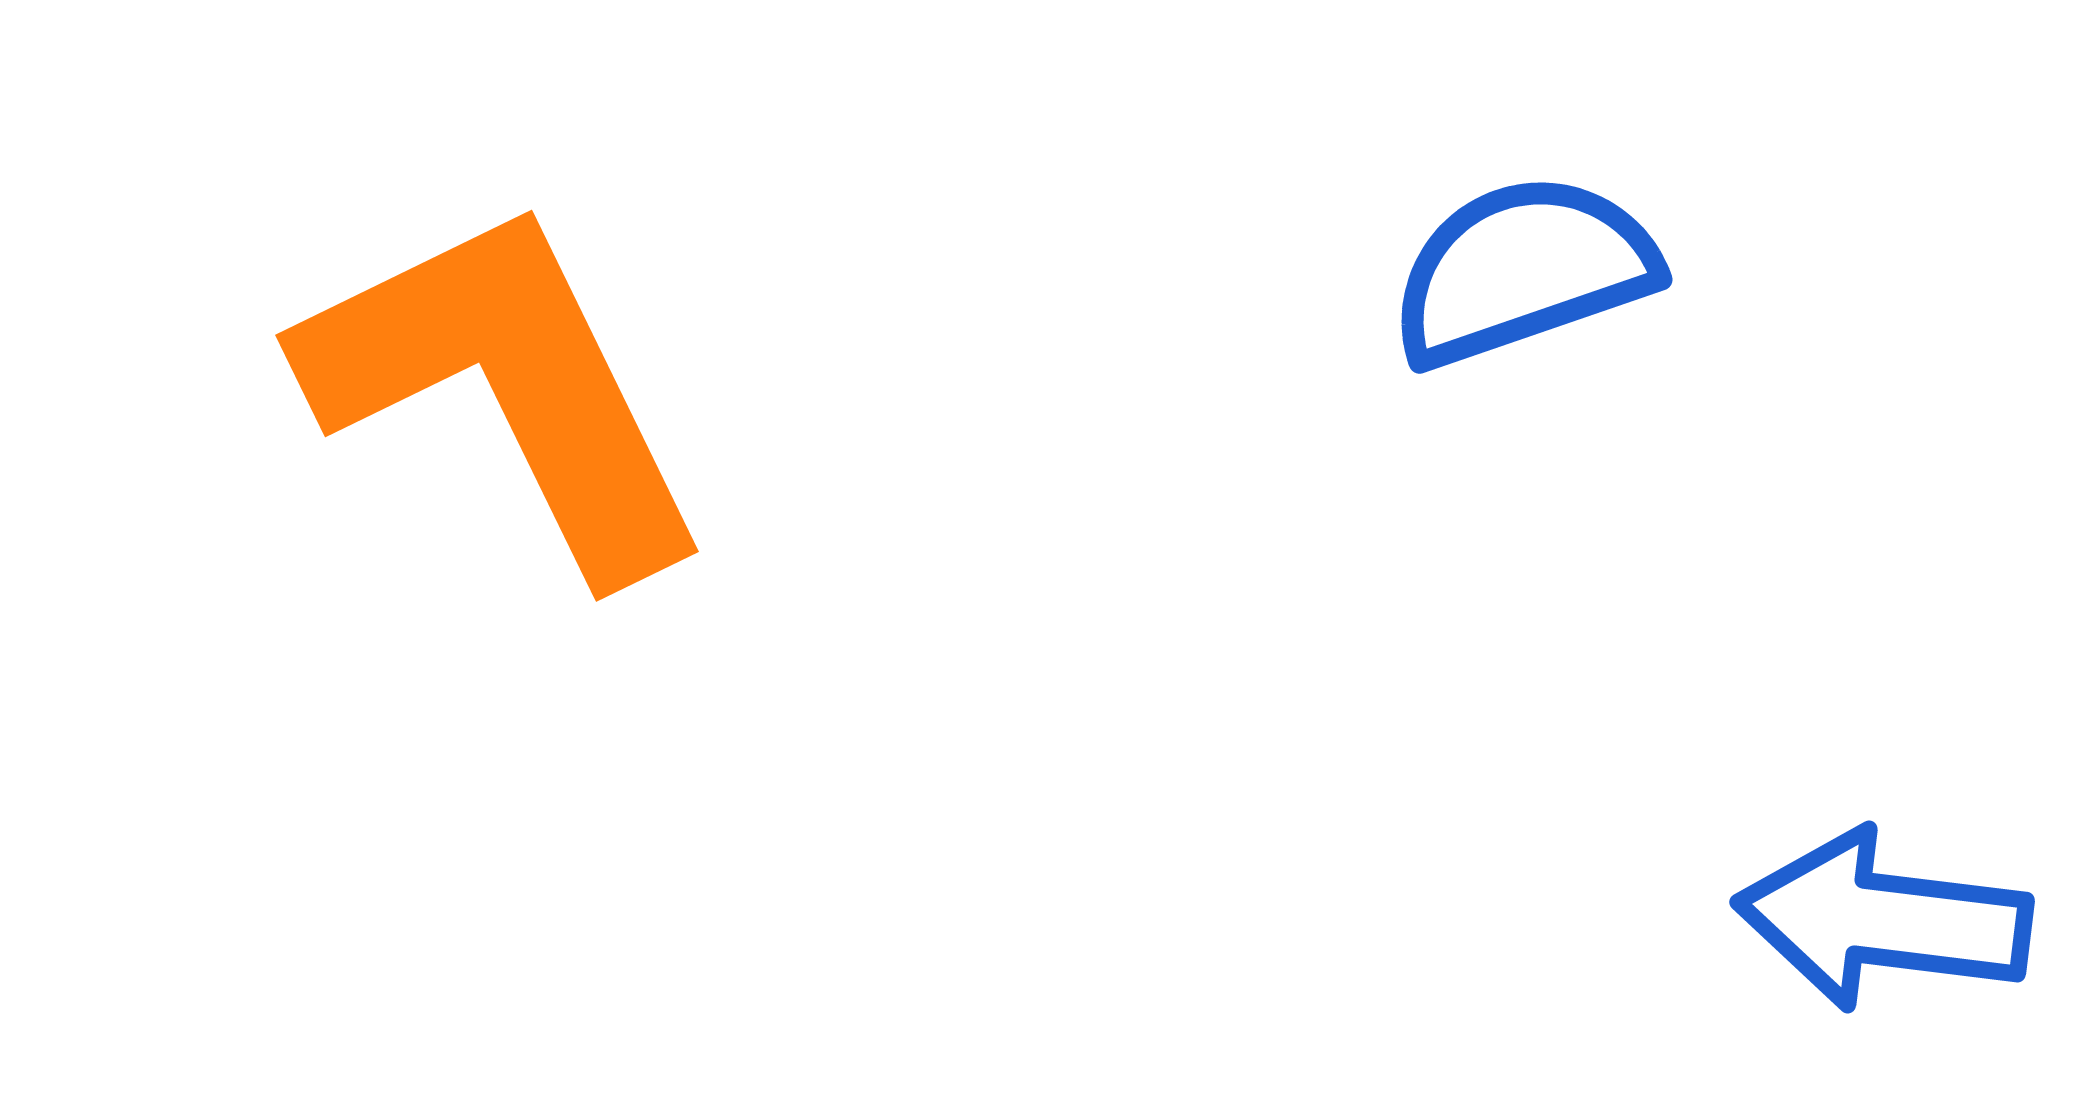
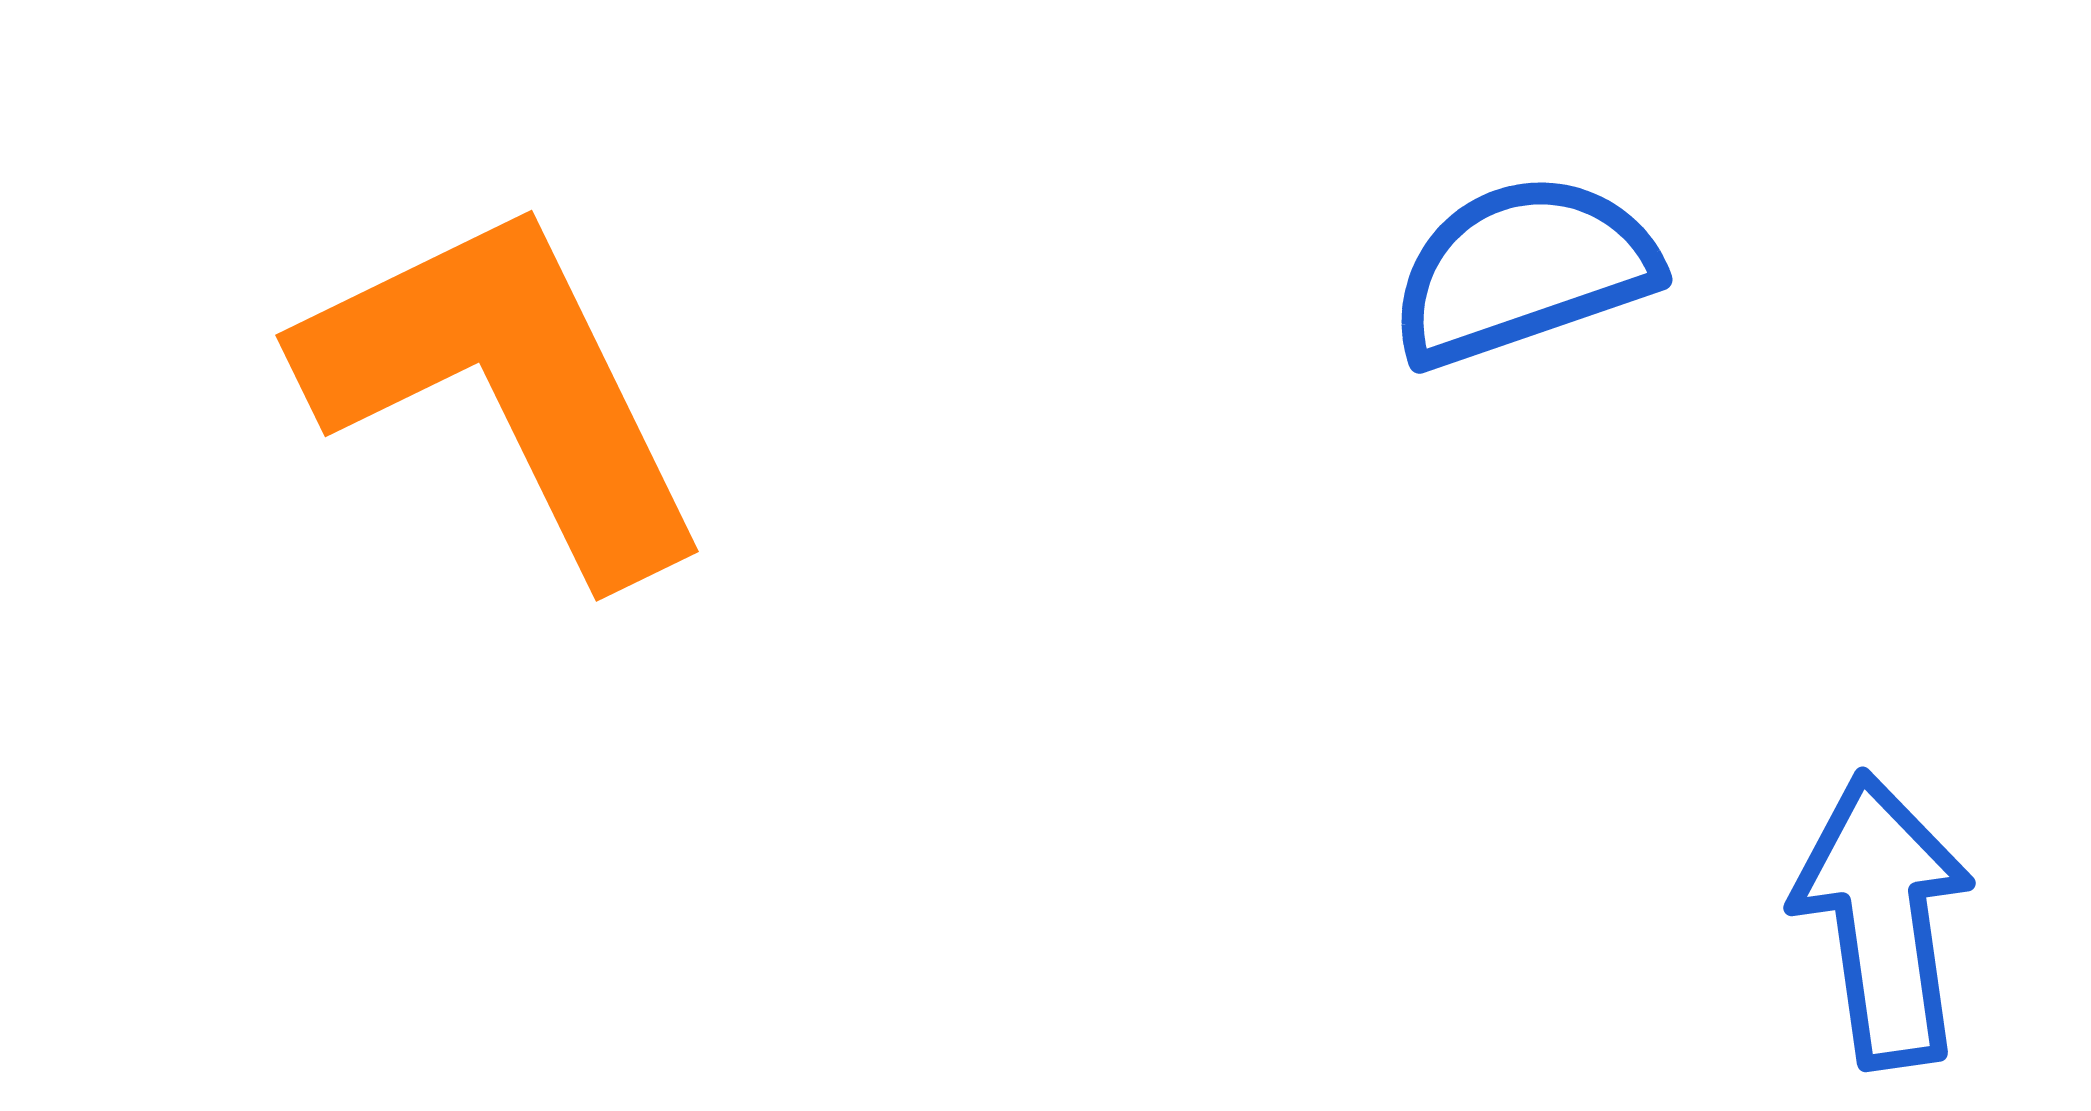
blue arrow: rotated 75 degrees clockwise
